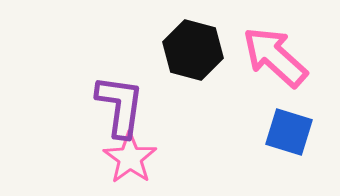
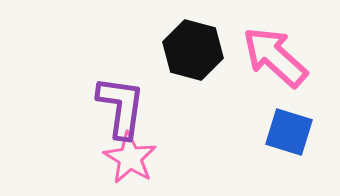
purple L-shape: moved 1 px right, 1 px down
pink star: rotated 4 degrees counterclockwise
